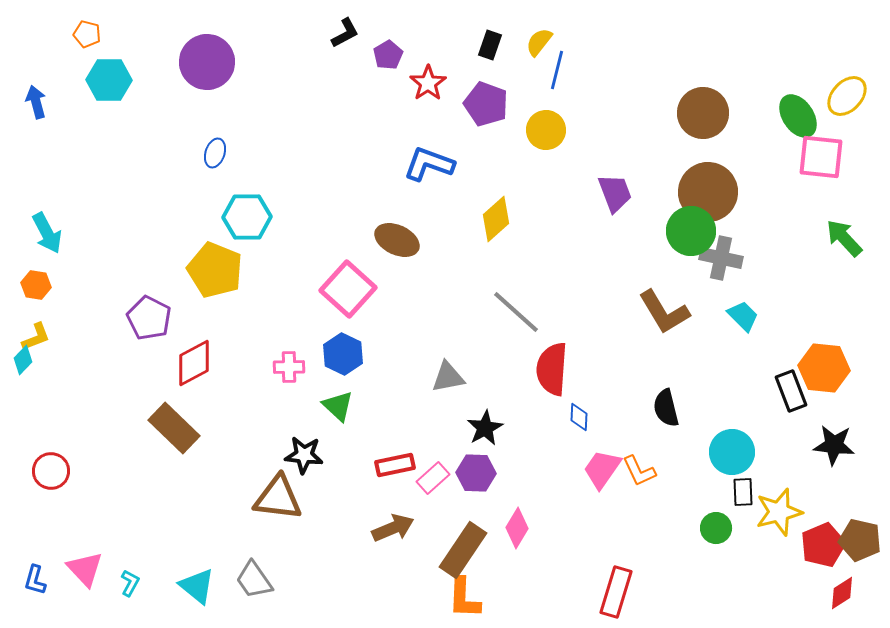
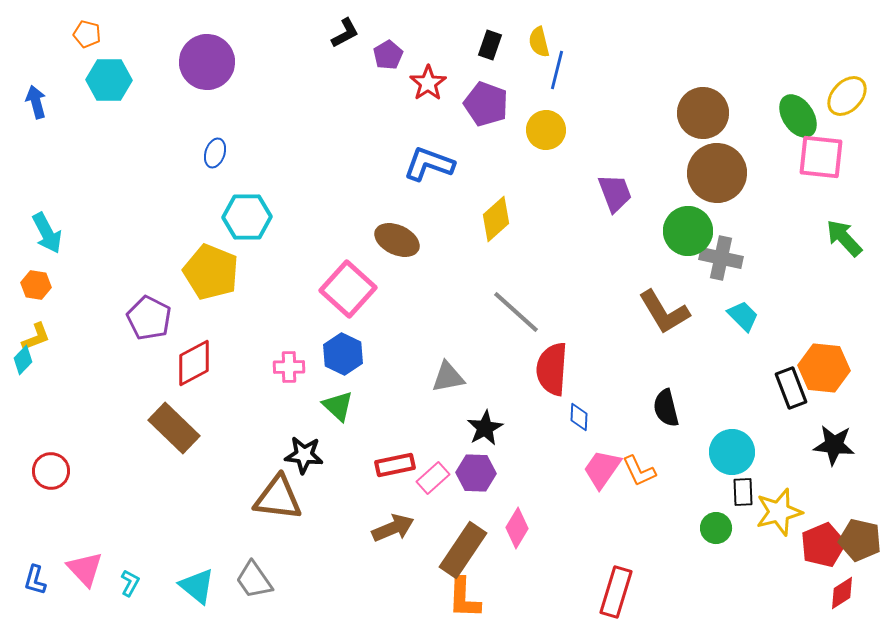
yellow semicircle at (539, 42): rotated 52 degrees counterclockwise
brown circle at (708, 192): moved 9 px right, 19 px up
green circle at (691, 231): moved 3 px left
yellow pentagon at (215, 270): moved 4 px left, 2 px down
black rectangle at (791, 391): moved 3 px up
